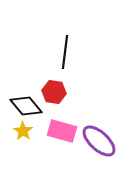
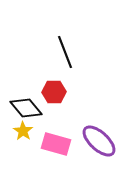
black line: rotated 28 degrees counterclockwise
red hexagon: rotated 10 degrees counterclockwise
black diamond: moved 2 px down
pink rectangle: moved 6 px left, 13 px down
